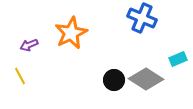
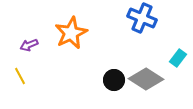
cyan rectangle: moved 1 px up; rotated 30 degrees counterclockwise
